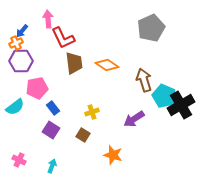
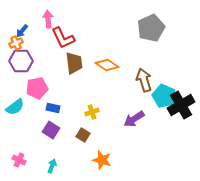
blue rectangle: rotated 40 degrees counterclockwise
orange star: moved 11 px left, 5 px down
